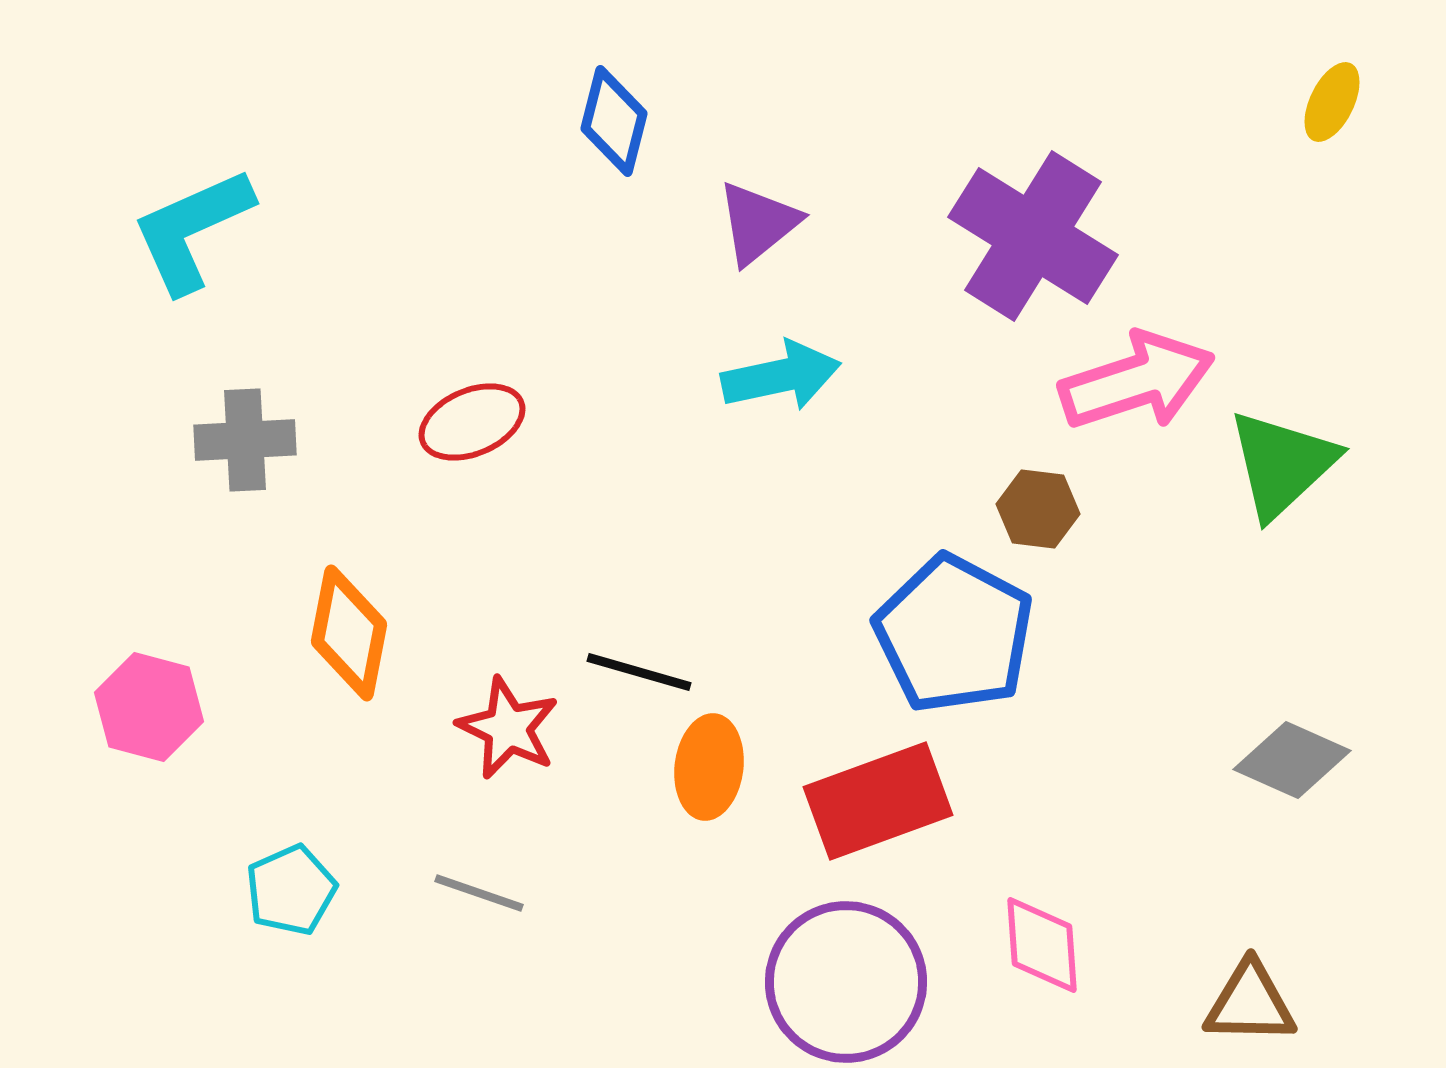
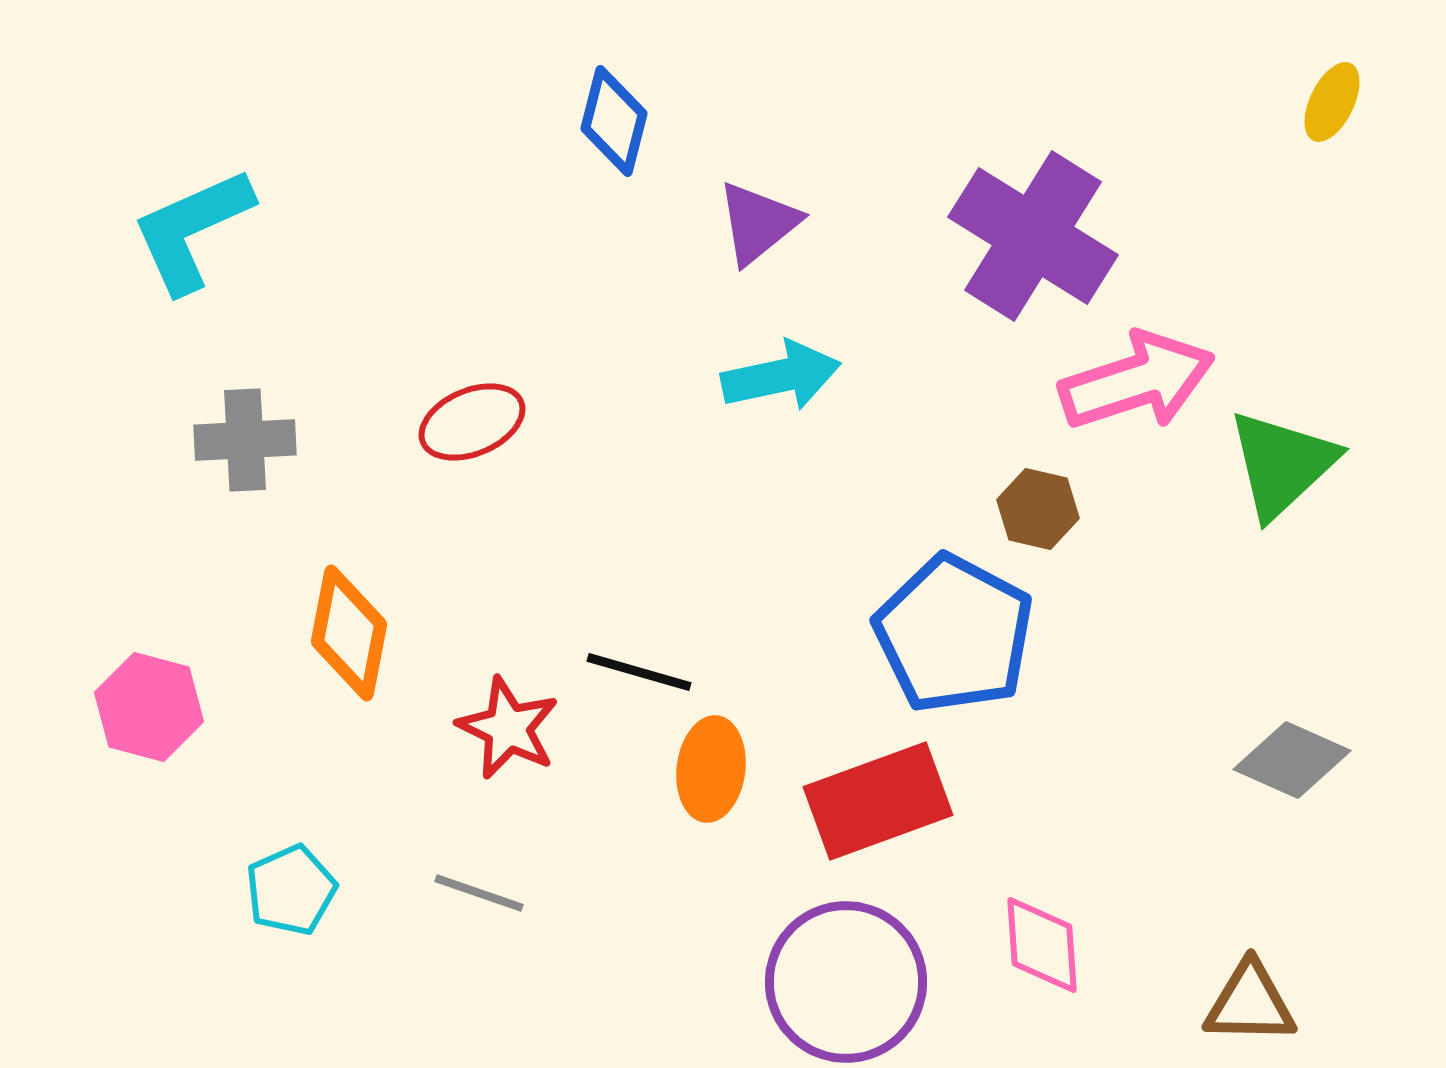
brown hexagon: rotated 6 degrees clockwise
orange ellipse: moved 2 px right, 2 px down
